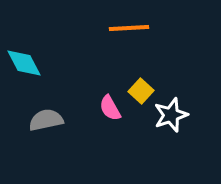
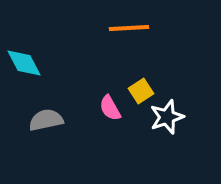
yellow square: rotated 15 degrees clockwise
white star: moved 4 px left, 2 px down
